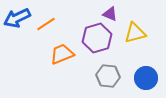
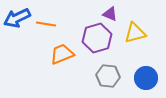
orange line: rotated 42 degrees clockwise
